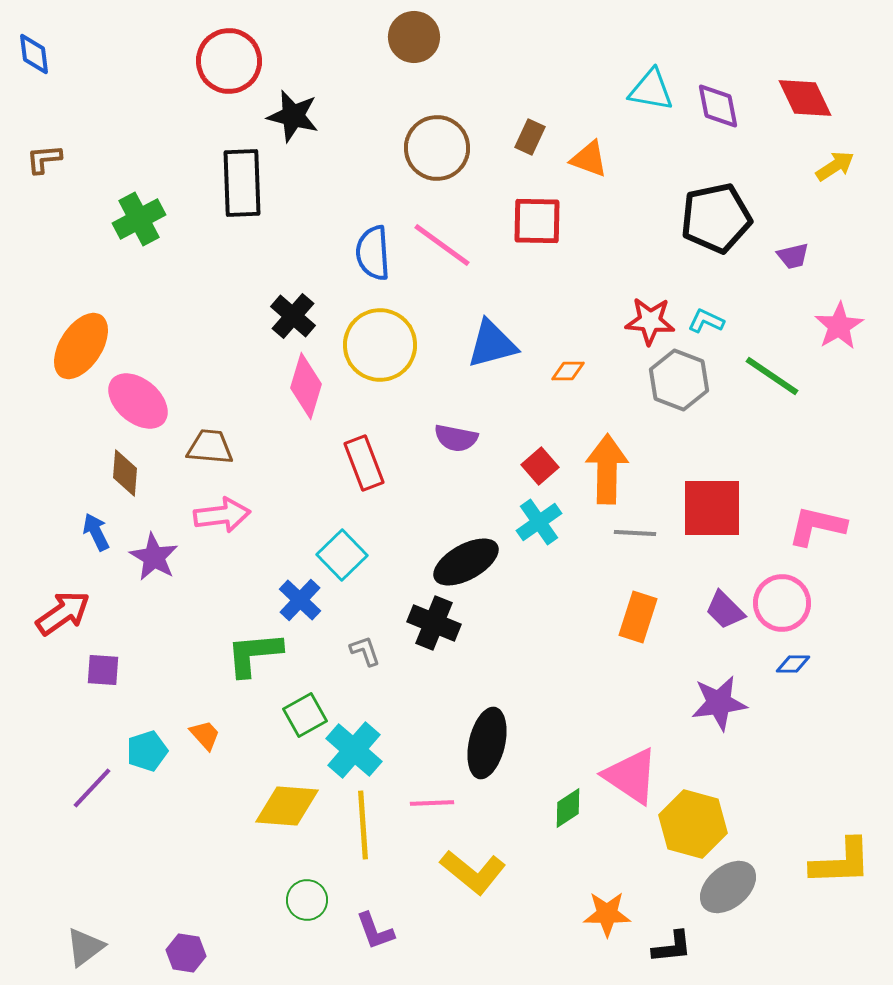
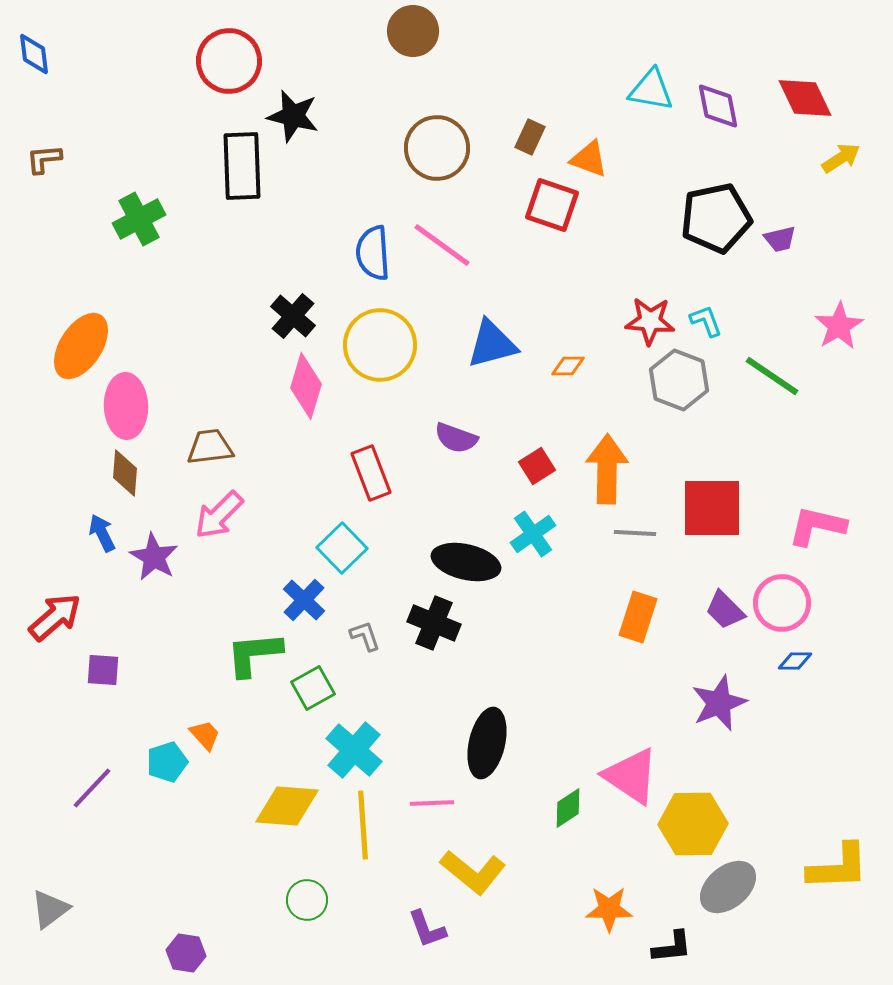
brown circle at (414, 37): moved 1 px left, 6 px up
yellow arrow at (835, 166): moved 6 px right, 8 px up
black rectangle at (242, 183): moved 17 px up
red square at (537, 221): moved 15 px right, 16 px up; rotated 18 degrees clockwise
purple trapezoid at (793, 256): moved 13 px left, 17 px up
cyan L-shape at (706, 321): rotated 45 degrees clockwise
orange diamond at (568, 371): moved 5 px up
pink ellipse at (138, 401): moved 12 px left, 5 px down; rotated 48 degrees clockwise
purple semicircle at (456, 438): rotated 9 degrees clockwise
brown trapezoid at (210, 447): rotated 12 degrees counterclockwise
red rectangle at (364, 463): moved 7 px right, 10 px down
red square at (540, 466): moved 3 px left; rotated 9 degrees clockwise
pink arrow at (222, 515): moved 3 px left; rotated 142 degrees clockwise
cyan cross at (539, 522): moved 6 px left, 12 px down
blue arrow at (96, 532): moved 6 px right, 1 px down
cyan square at (342, 555): moved 7 px up
black ellipse at (466, 562): rotated 42 degrees clockwise
blue cross at (300, 600): moved 4 px right
red arrow at (63, 613): moved 8 px left, 4 px down; rotated 6 degrees counterclockwise
gray L-shape at (365, 651): moved 15 px up
blue diamond at (793, 664): moved 2 px right, 3 px up
purple star at (719, 703): rotated 14 degrees counterclockwise
green square at (305, 715): moved 8 px right, 27 px up
cyan pentagon at (147, 751): moved 20 px right, 11 px down
yellow hexagon at (693, 824): rotated 16 degrees counterclockwise
yellow L-shape at (841, 862): moved 3 px left, 5 px down
orange star at (607, 914): moved 2 px right, 5 px up
purple L-shape at (375, 931): moved 52 px right, 2 px up
gray triangle at (85, 947): moved 35 px left, 38 px up
